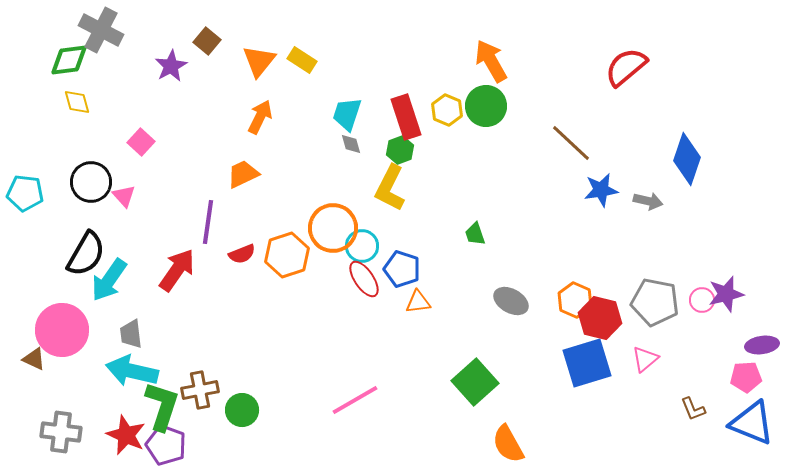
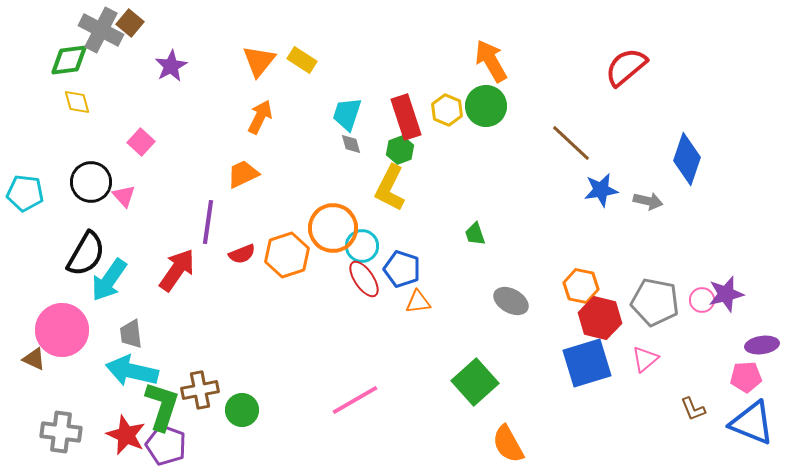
brown square at (207, 41): moved 77 px left, 18 px up
orange hexagon at (575, 300): moved 6 px right, 14 px up; rotated 12 degrees counterclockwise
